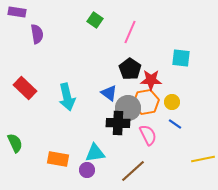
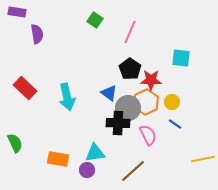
orange hexagon: rotated 15 degrees counterclockwise
